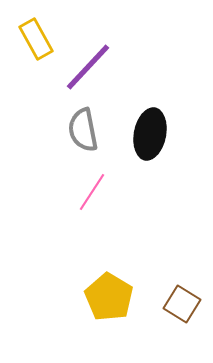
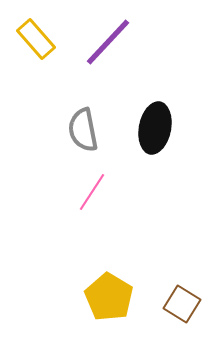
yellow rectangle: rotated 12 degrees counterclockwise
purple line: moved 20 px right, 25 px up
black ellipse: moved 5 px right, 6 px up
